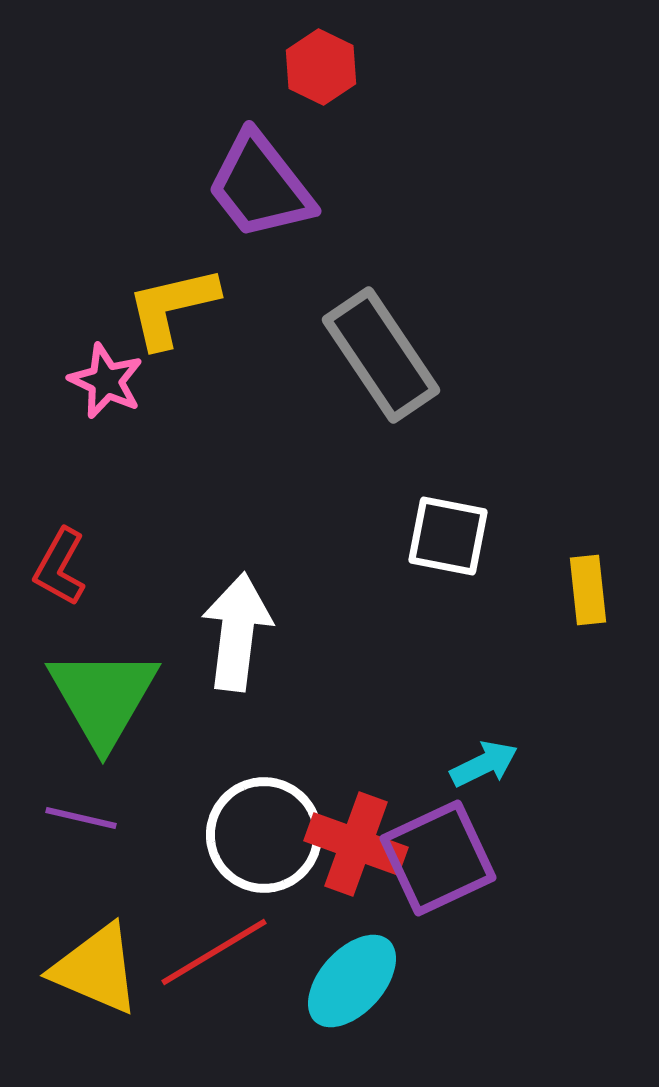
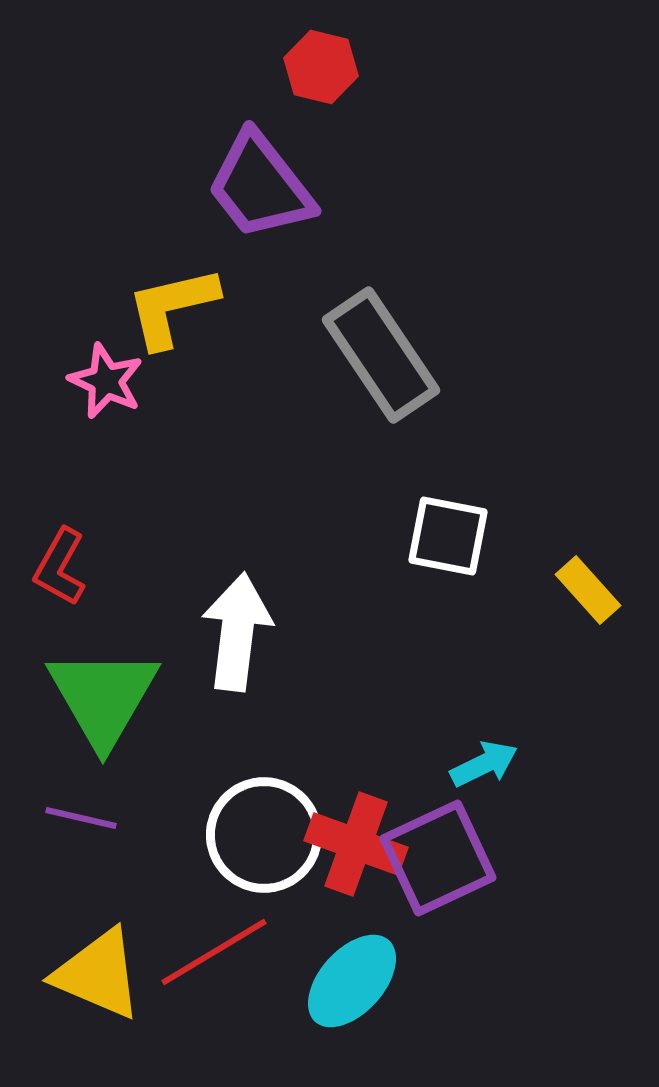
red hexagon: rotated 12 degrees counterclockwise
yellow rectangle: rotated 36 degrees counterclockwise
yellow triangle: moved 2 px right, 5 px down
